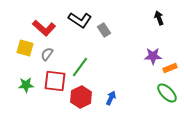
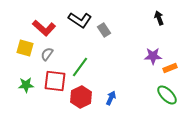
green ellipse: moved 2 px down
